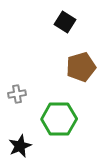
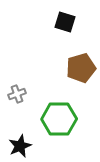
black square: rotated 15 degrees counterclockwise
brown pentagon: moved 1 px down
gray cross: rotated 12 degrees counterclockwise
